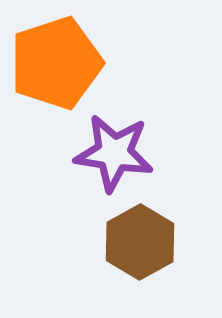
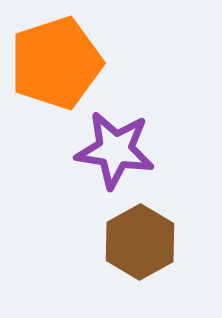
purple star: moved 1 px right, 3 px up
